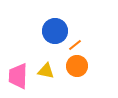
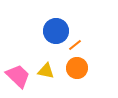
blue circle: moved 1 px right
orange circle: moved 2 px down
pink trapezoid: rotated 132 degrees clockwise
